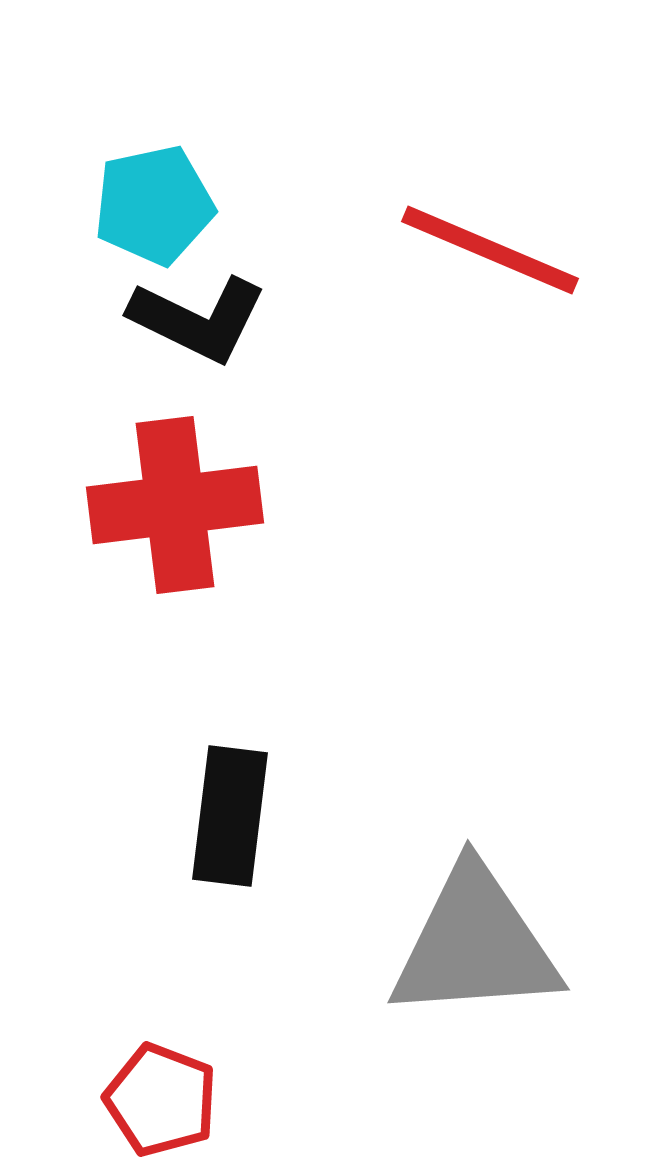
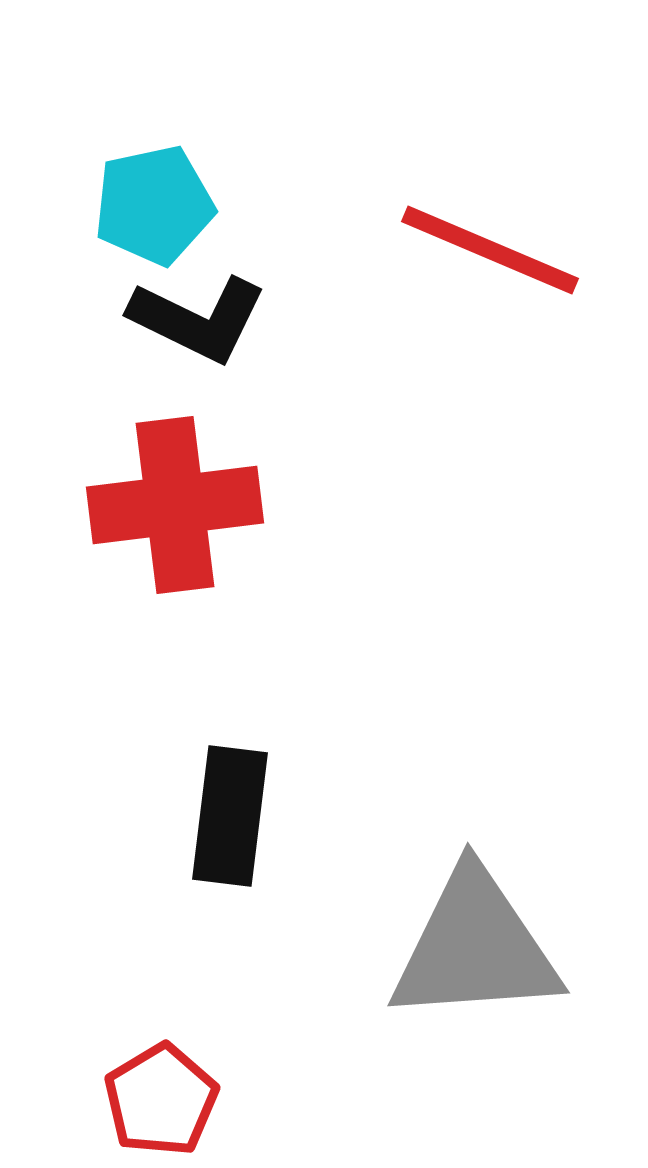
gray triangle: moved 3 px down
red pentagon: rotated 20 degrees clockwise
